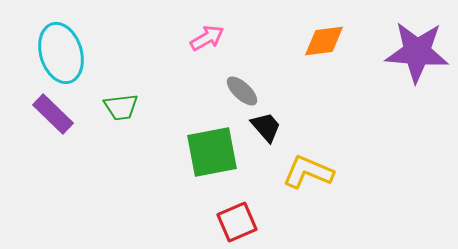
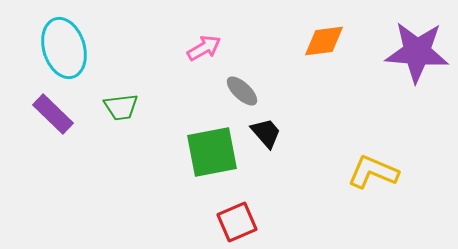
pink arrow: moved 3 px left, 10 px down
cyan ellipse: moved 3 px right, 5 px up
black trapezoid: moved 6 px down
yellow L-shape: moved 65 px right
